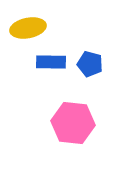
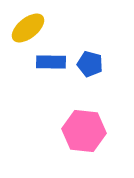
yellow ellipse: rotated 28 degrees counterclockwise
pink hexagon: moved 11 px right, 8 px down
